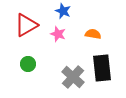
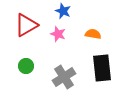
green circle: moved 2 px left, 2 px down
gray cross: moved 9 px left; rotated 15 degrees clockwise
